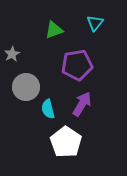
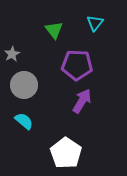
green triangle: rotated 48 degrees counterclockwise
purple pentagon: rotated 12 degrees clockwise
gray circle: moved 2 px left, 2 px up
purple arrow: moved 3 px up
cyan semicircle: moved 24 px left, 12 px down; rotated 144 degrees clockwise
white pentagon: moved 11 px down
